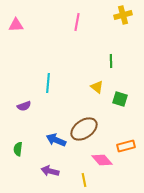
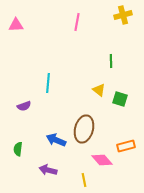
yellow triangle: moved 2 px right, 3 px down
brown ellipse: rotated 40 degrees counterclockwise
purple arrow: moved 2 px left, 1 px up
